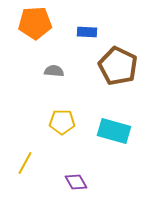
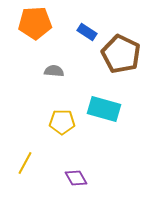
blue rectangle: rotated 30 degrees clockwise
brown pentagon: moved 3 px right, 12 px up
cyan rectangle: moved 10 px left, 22 px up
purple diamond: moved 4 px up
